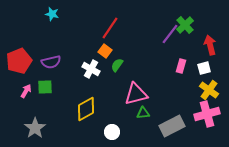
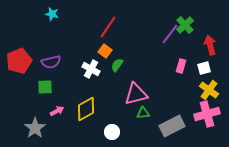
red line: moved 2 px left, 1 px up
pink arrow: moved 31 px right, 20 px down; rotated 32 degrees clockwise
